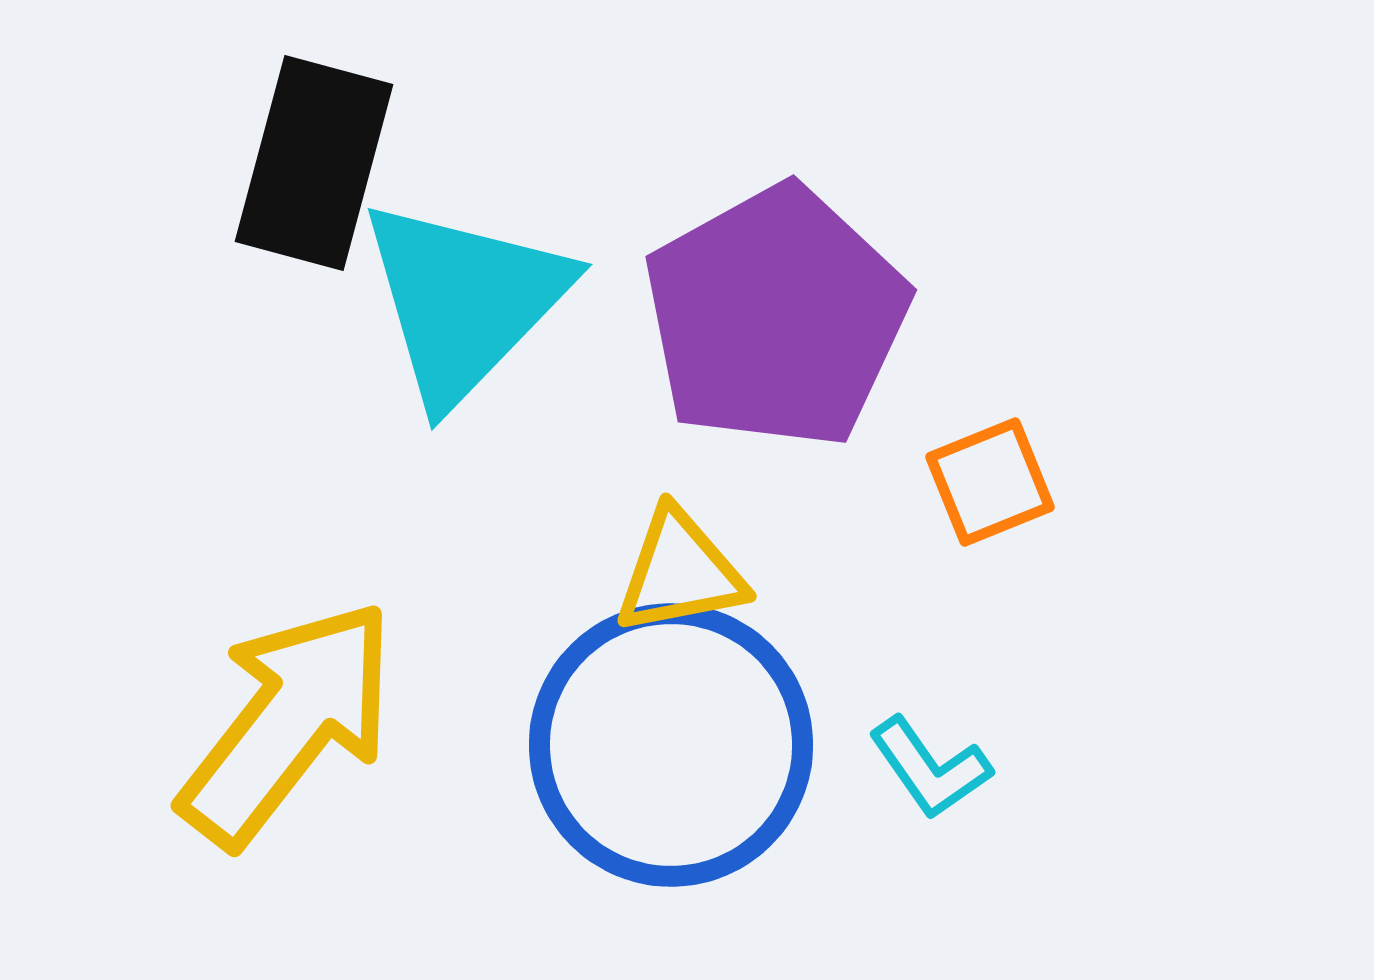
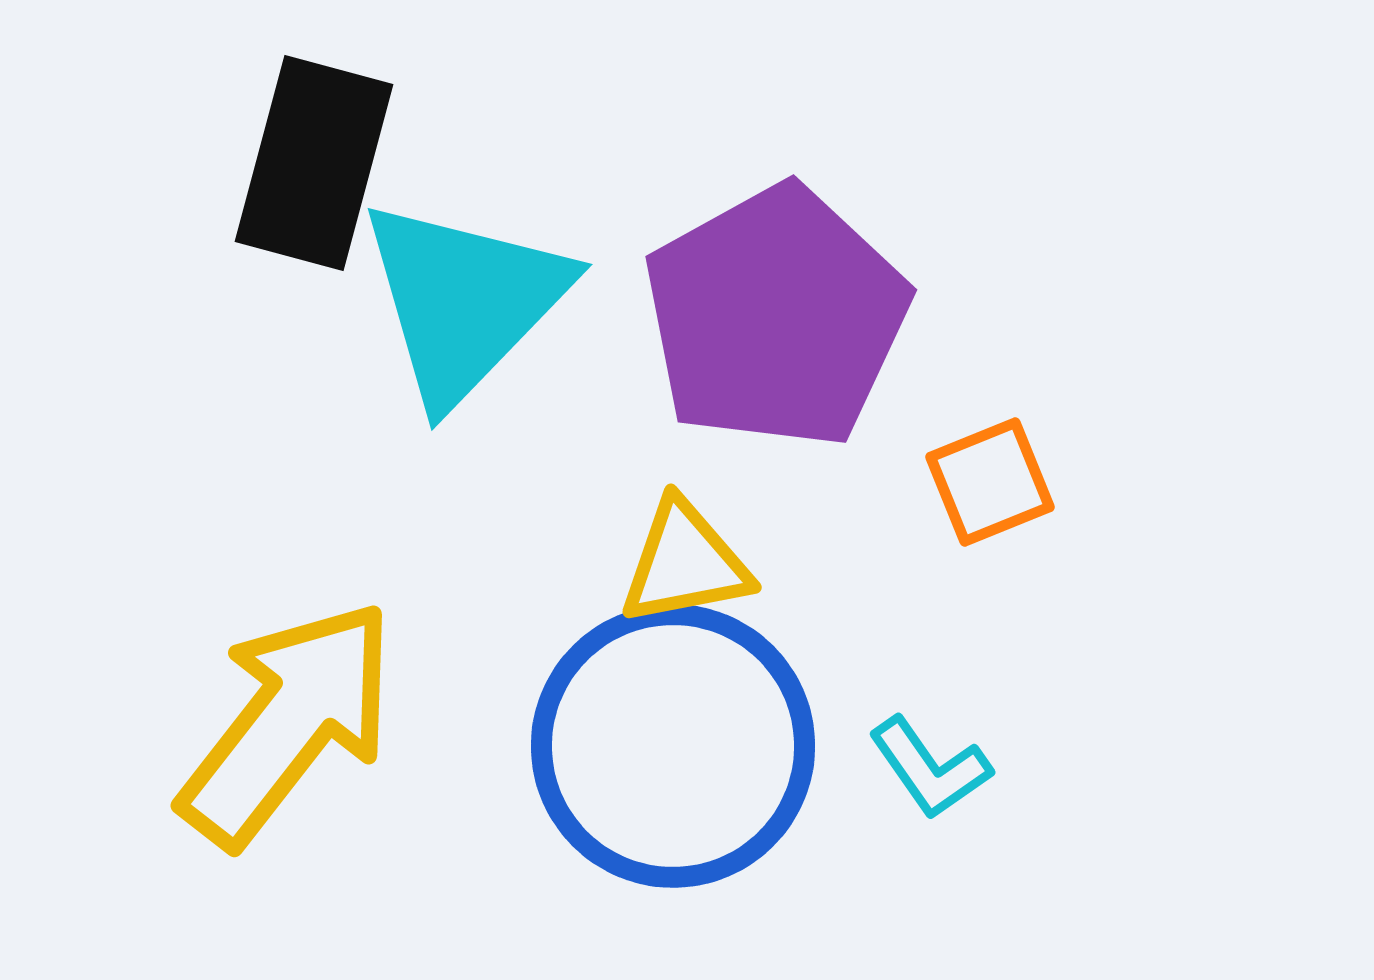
yellow triangle: moved 5 px right, 9 px up
blue circle: moved 2 px right, 1 px down
